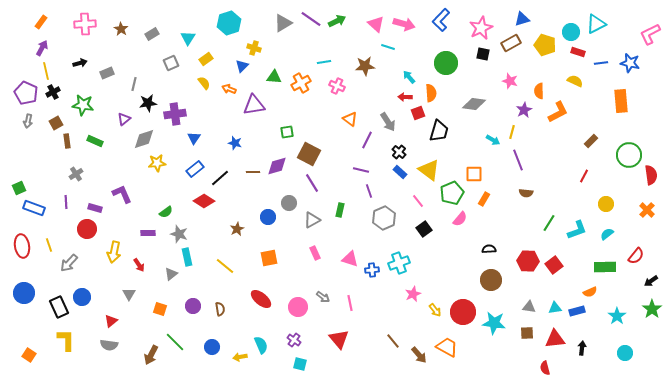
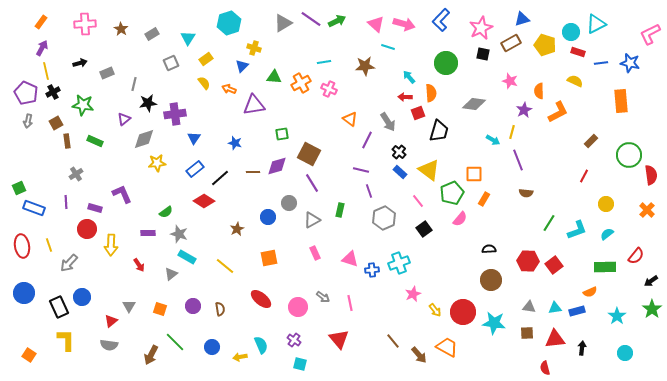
pink cross at (337, 86): moved 8 px left, 3 px down
green square at (287, 132): moved 5 px left, 2 px down
yellow arrow at (114, 252): moved 3 px left, 7 px up; rotated 10 degrees counterclockwise
cyan rectangle at (187, 257): rotated 48 degrees counterclockwise
gray triangle at (129, 294): moved 12 px down
